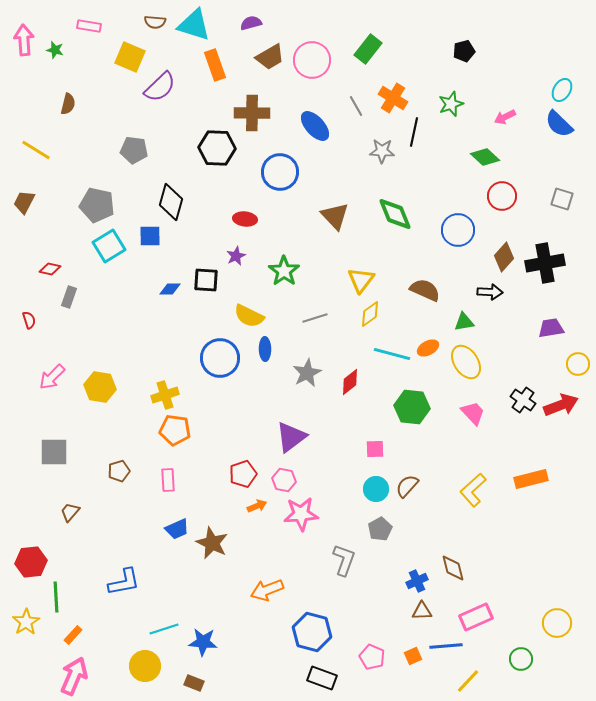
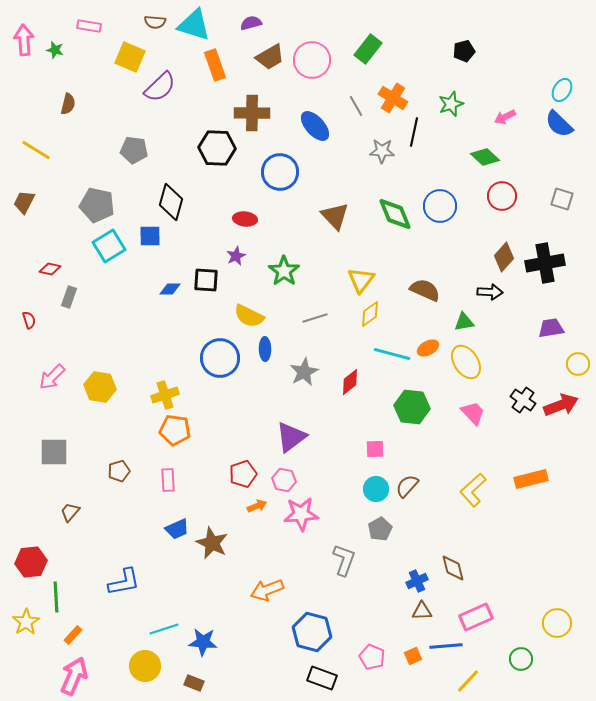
blue circle at (458, 230): moved 18 px left, 24 px up
gray star at (307, 373): moved 3 px left, 1 px up
